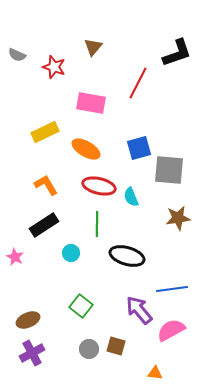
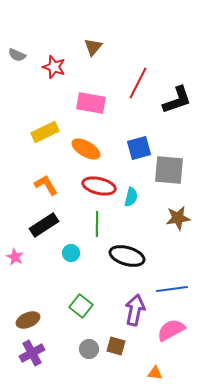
black L-shape: moved 47 px down
cyan semicircle: rotated 144 degrees counterclockwise
purple arrow: moved 4 px left; rotated 52 degrees clockwise
